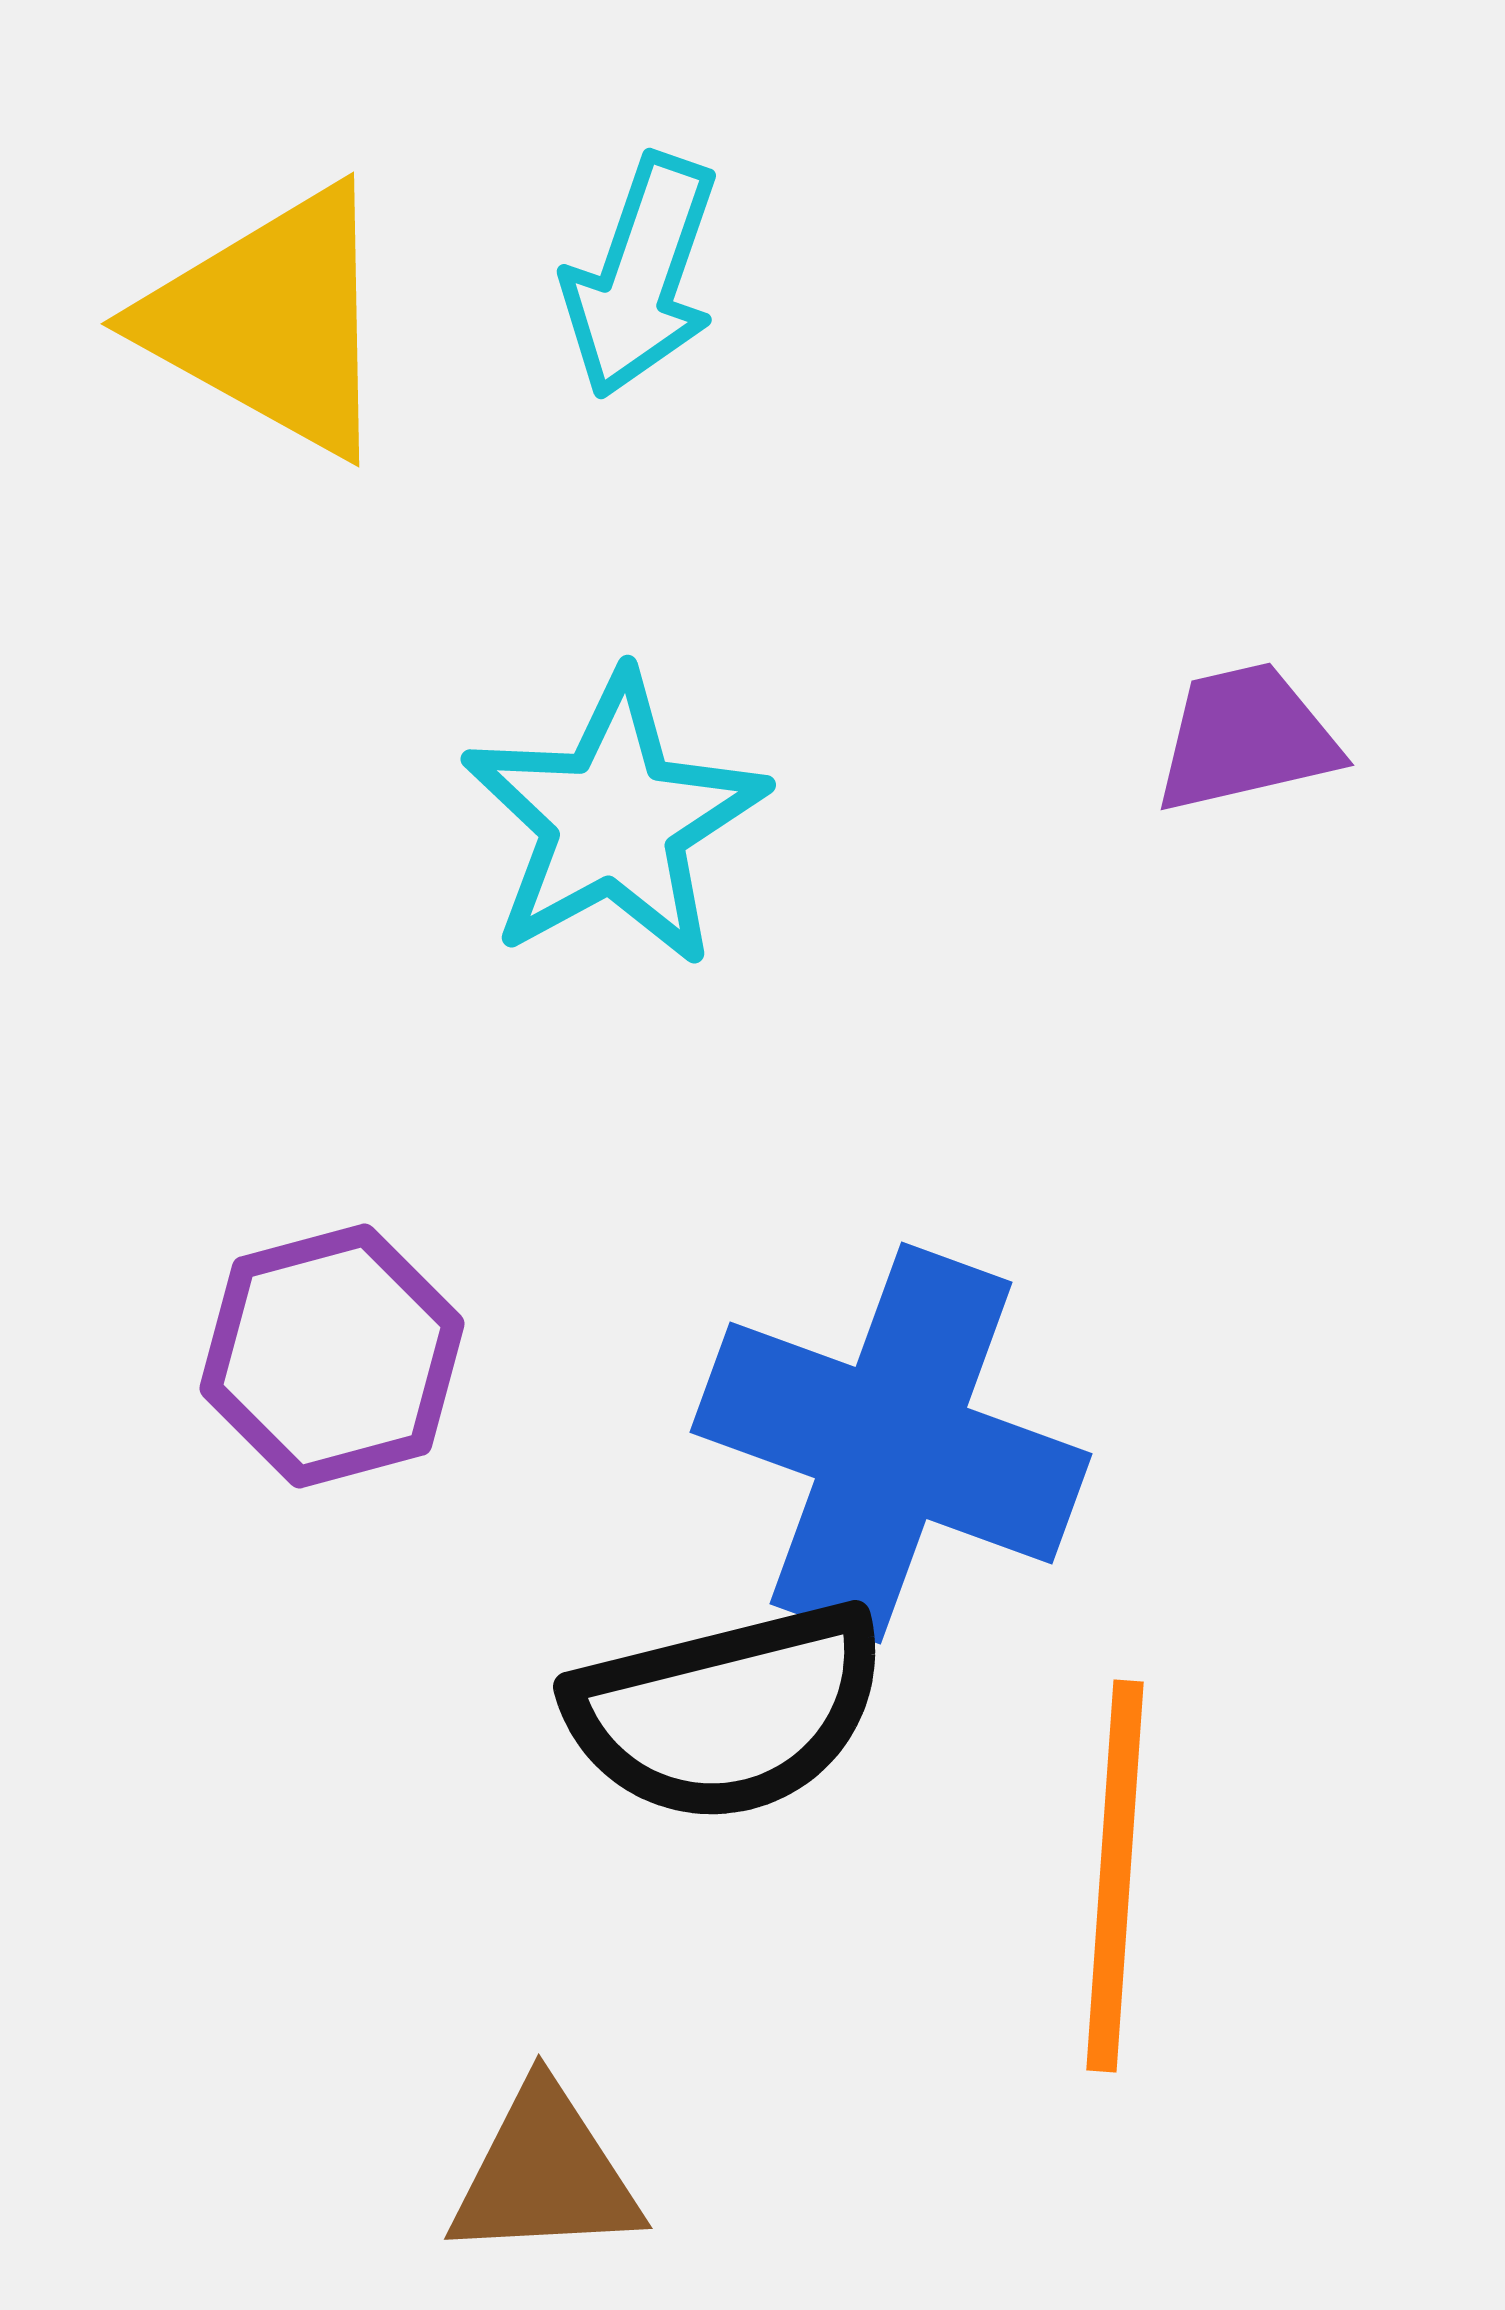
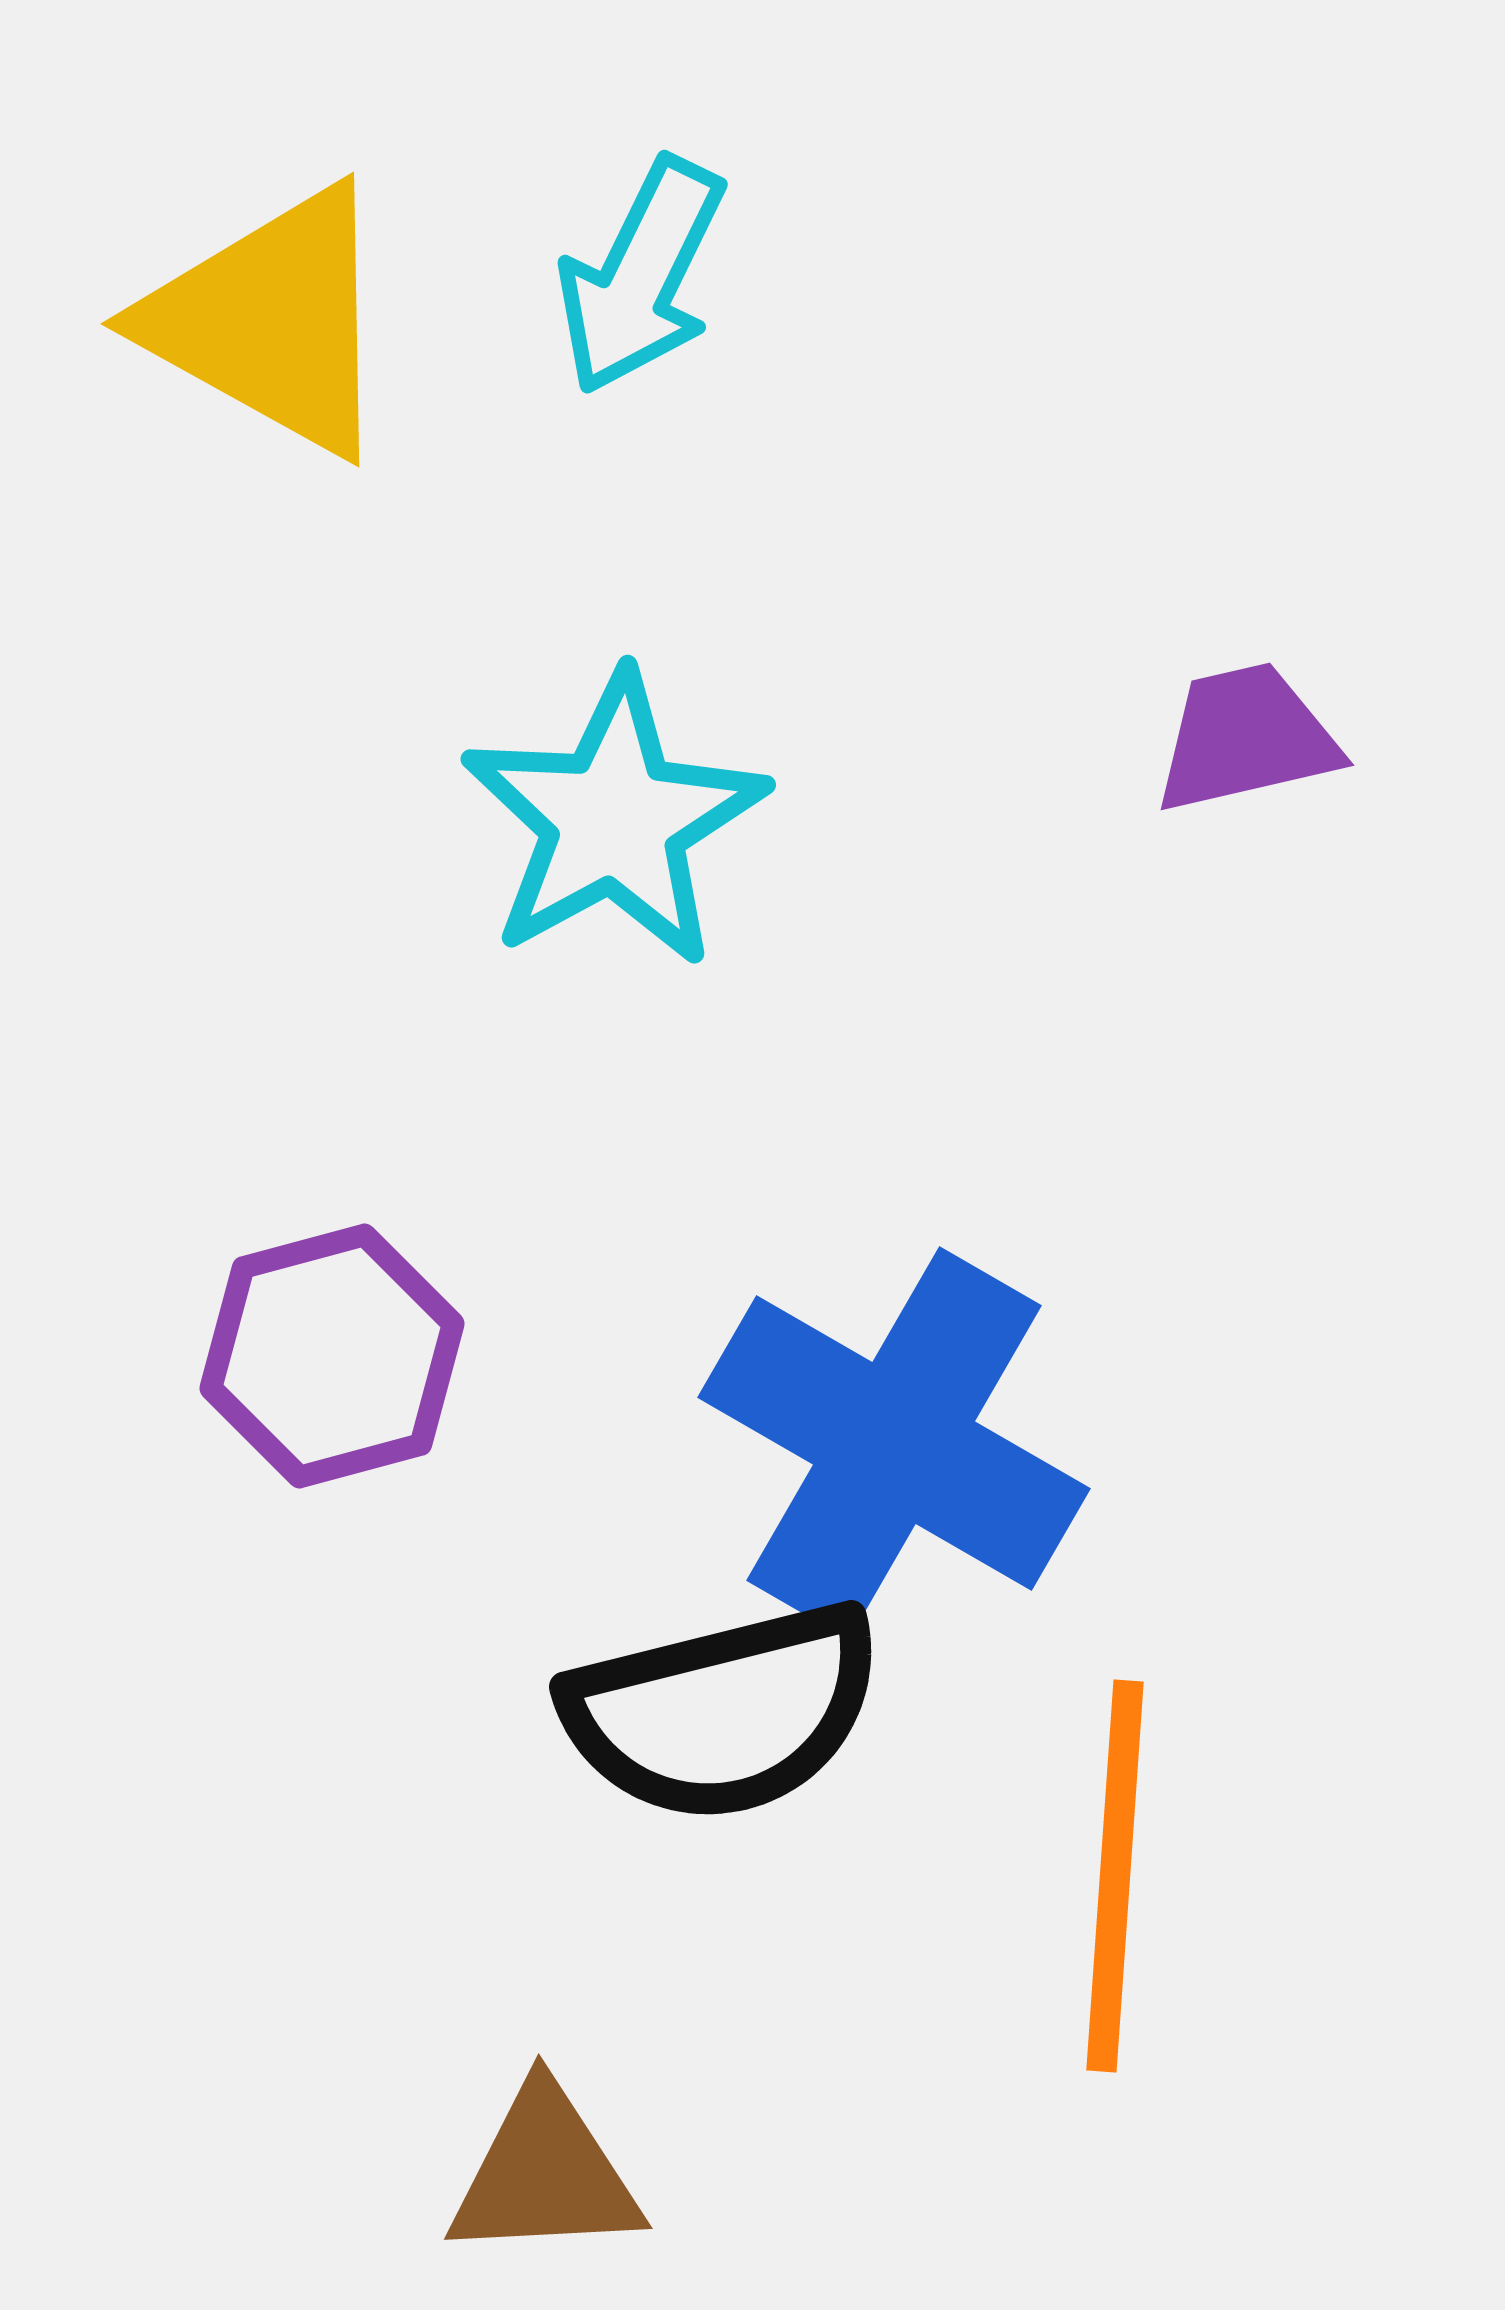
cyan arrow: rotated 7 degrees clockwise
blue cross: moved 3 px right; rotated 10 degrees clockwise
black semicircle: moved 4 px left
